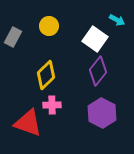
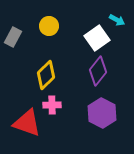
white square: moved 2 px right, 1 px up; rotated 20 degrees clockwise
red triangle: moved 1 px left
